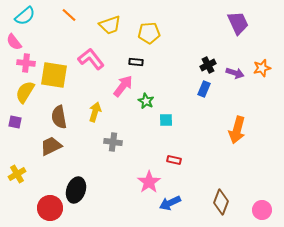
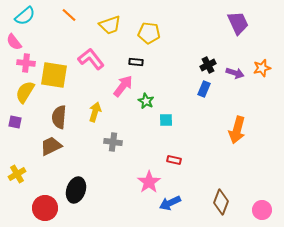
yellow pentagon: rotated 10 degrees clockwise
brown semicircle: rotated 15 degrees clockwise
red circle: moved 5 px left
